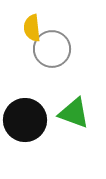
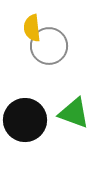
gray circle: moved 3 px left, 3 px up
